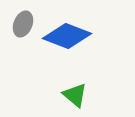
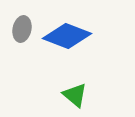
gray ellipse: moved 1 px left, 5 px down; rotated 10 degrees counterclockwise
